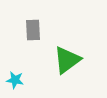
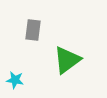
gray rectangle: rotated 10 degrees clockwise
